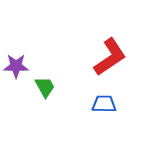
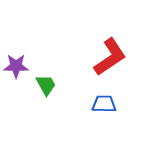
green trapezoid: moved 1 px right, 2 px up
